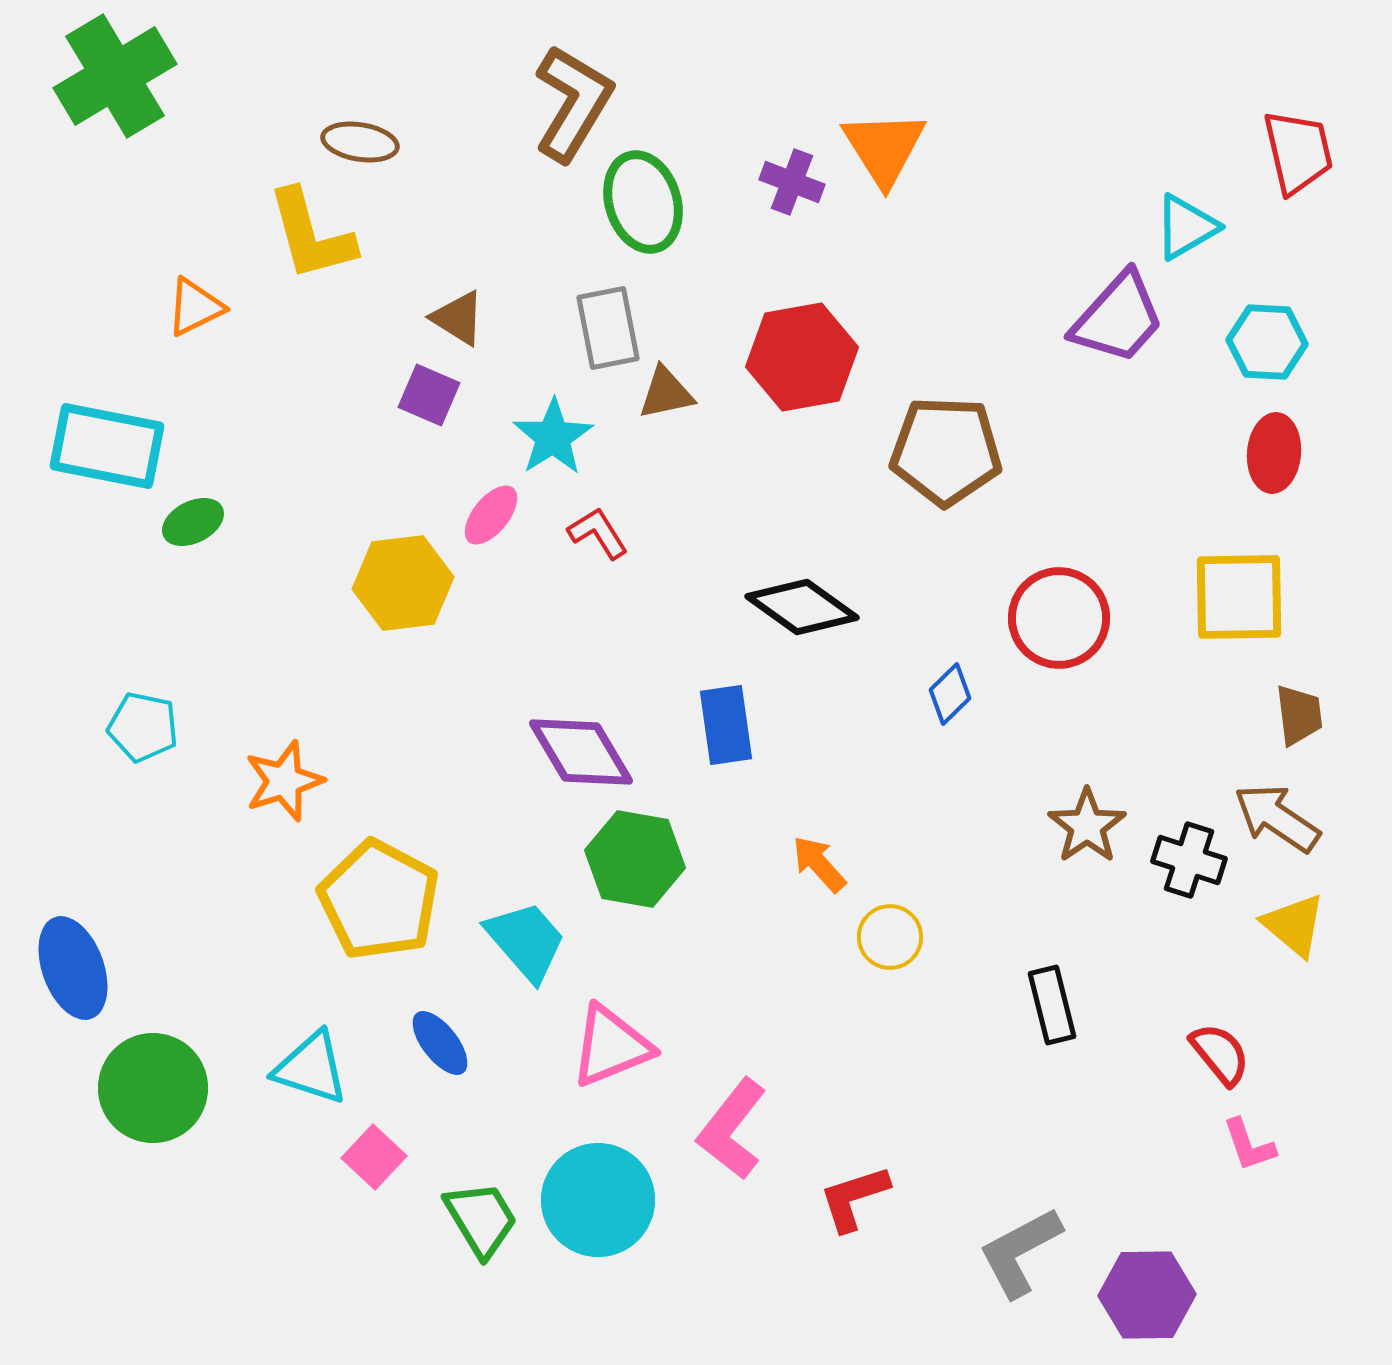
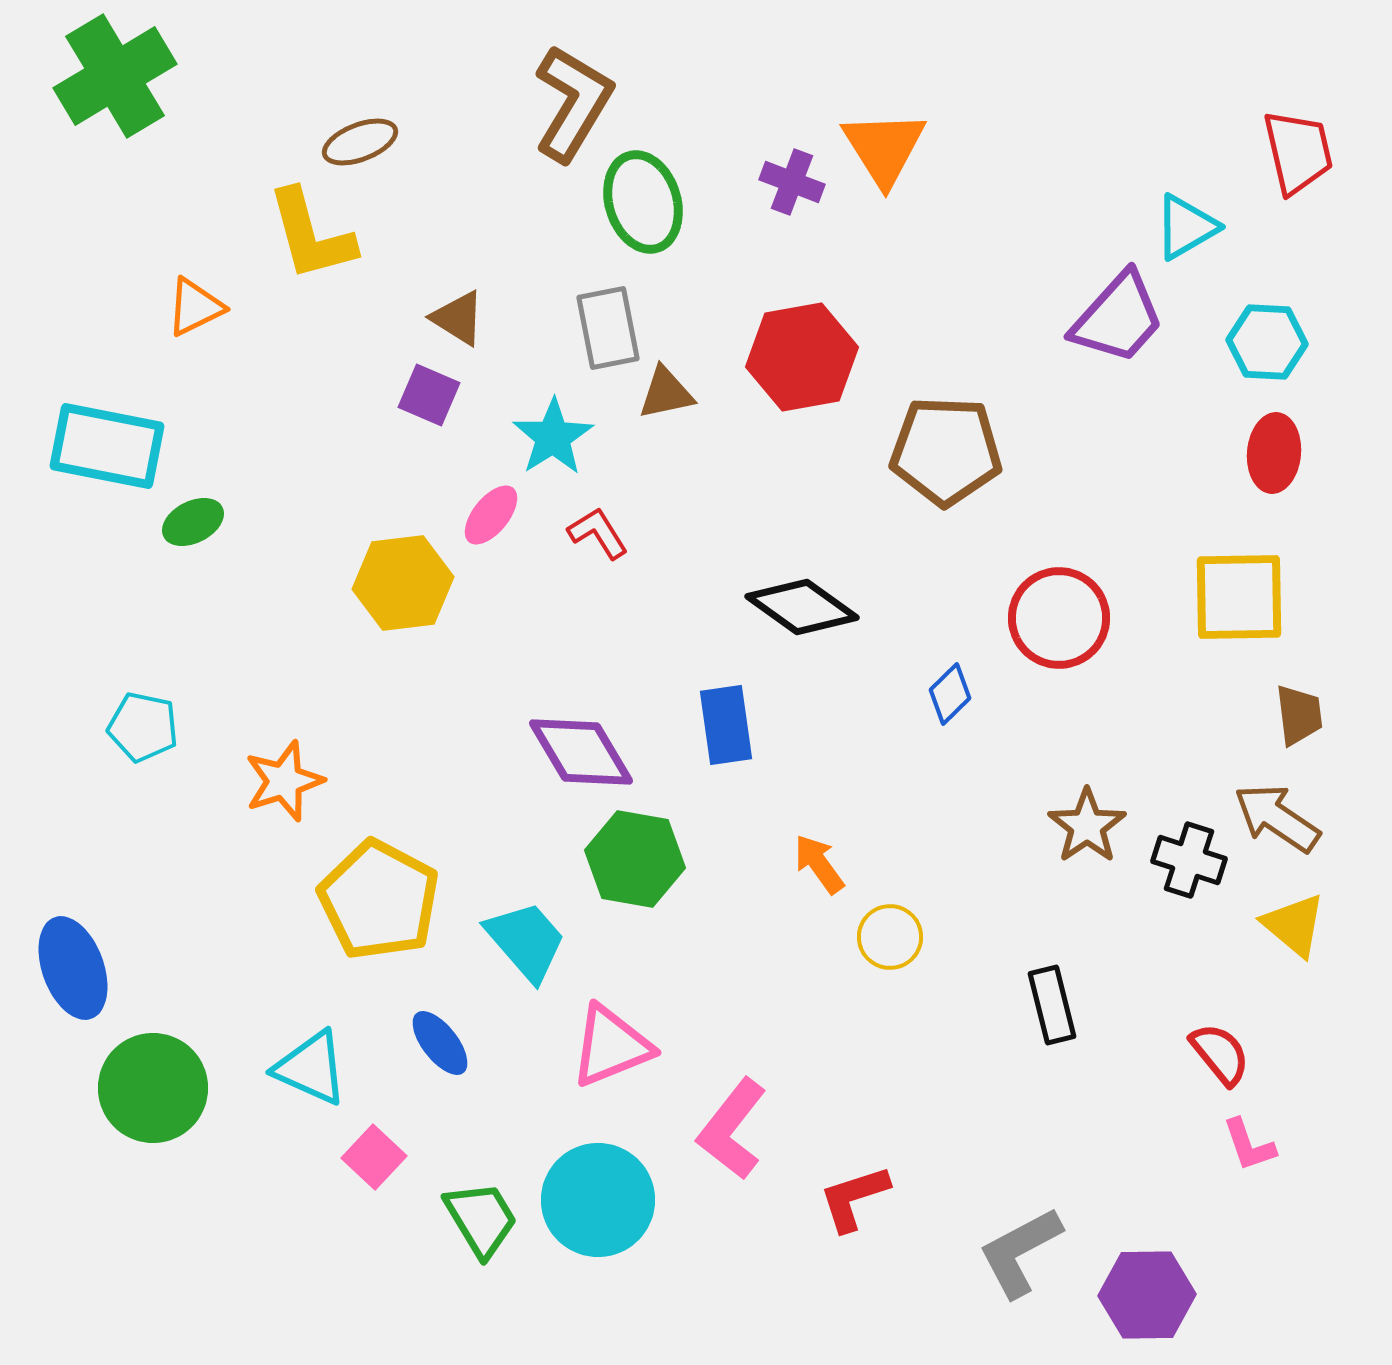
brown ellipse at (360, 142): rotated 30 degrees counterclockwise
orange arrow at (819, 864): rotated 6 degrees clockwise
cyan triangle at (311, 1068): rotated 6 degrees clockwise
